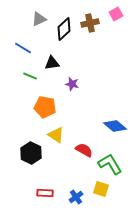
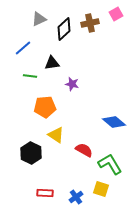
blue line: rotated 72 degrees counterclockwise
green line: rotated 16 degrees counterclockwise
orange pentagon: rotated 15 degrees counterclockwise
blue diamond: moved 1 px left, 4 px up
